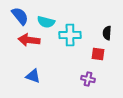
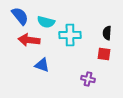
red square: moved 6 px right
blue triangle: moved 9 px right, 11 px up
